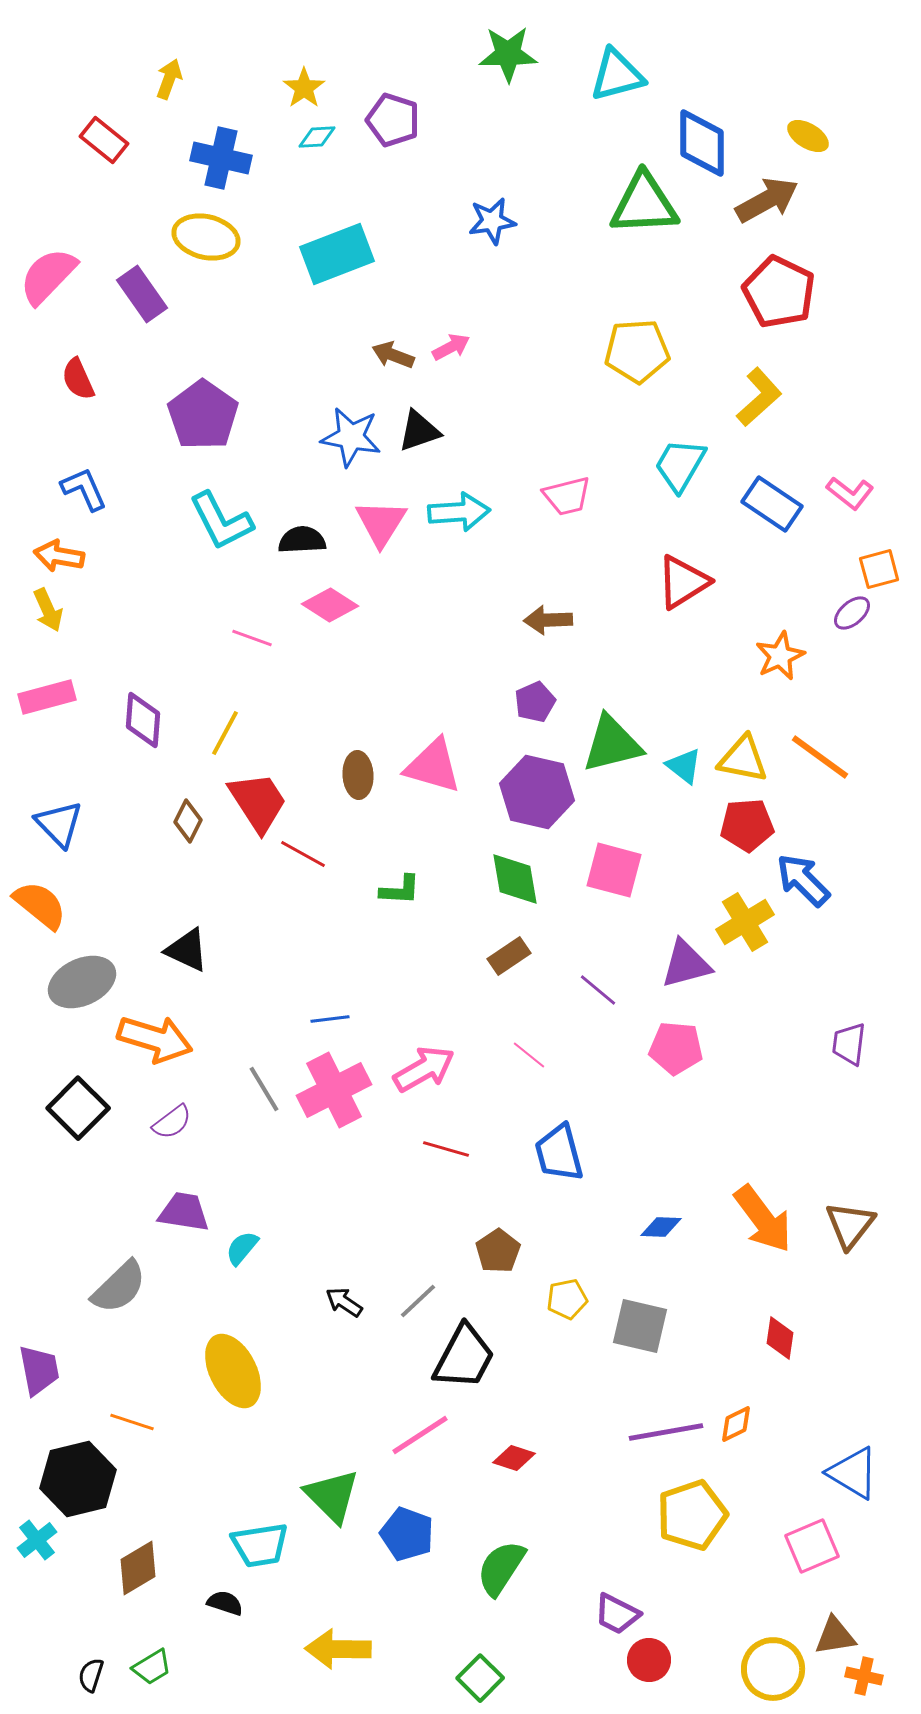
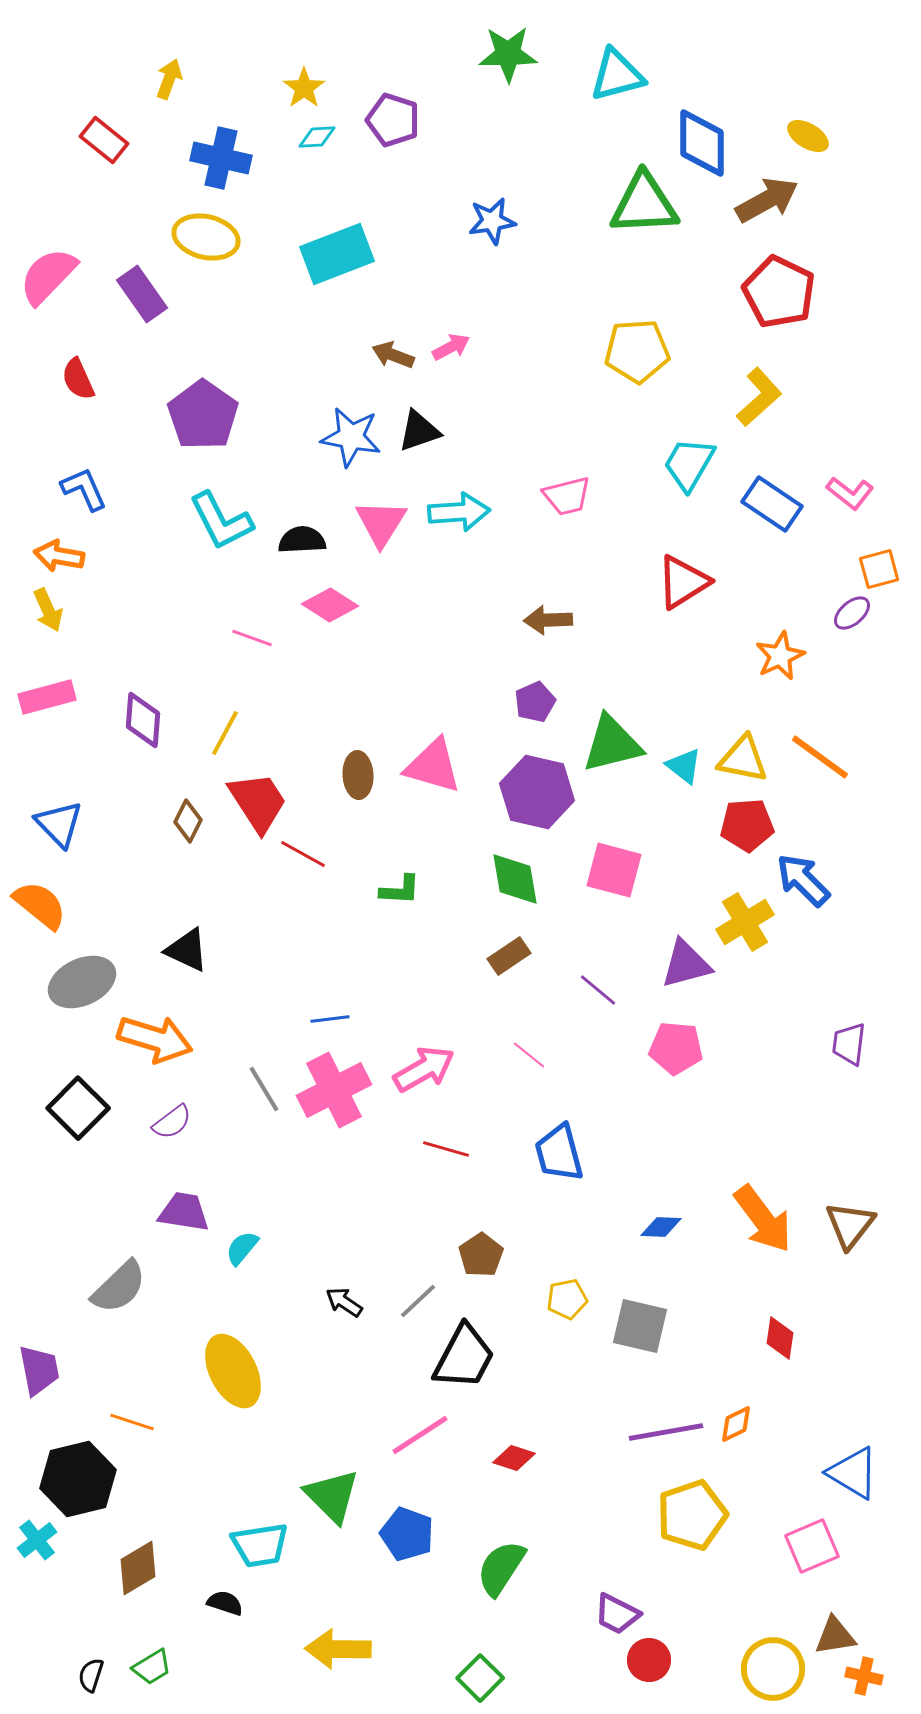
cyan trapezoid at (680, 465): moved 9 px right, 1 px up
brown pentagon at (498, 1251): moved 17 px left, 4 px down
